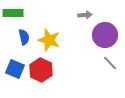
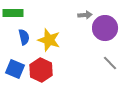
purple circle: moved 7 px up
